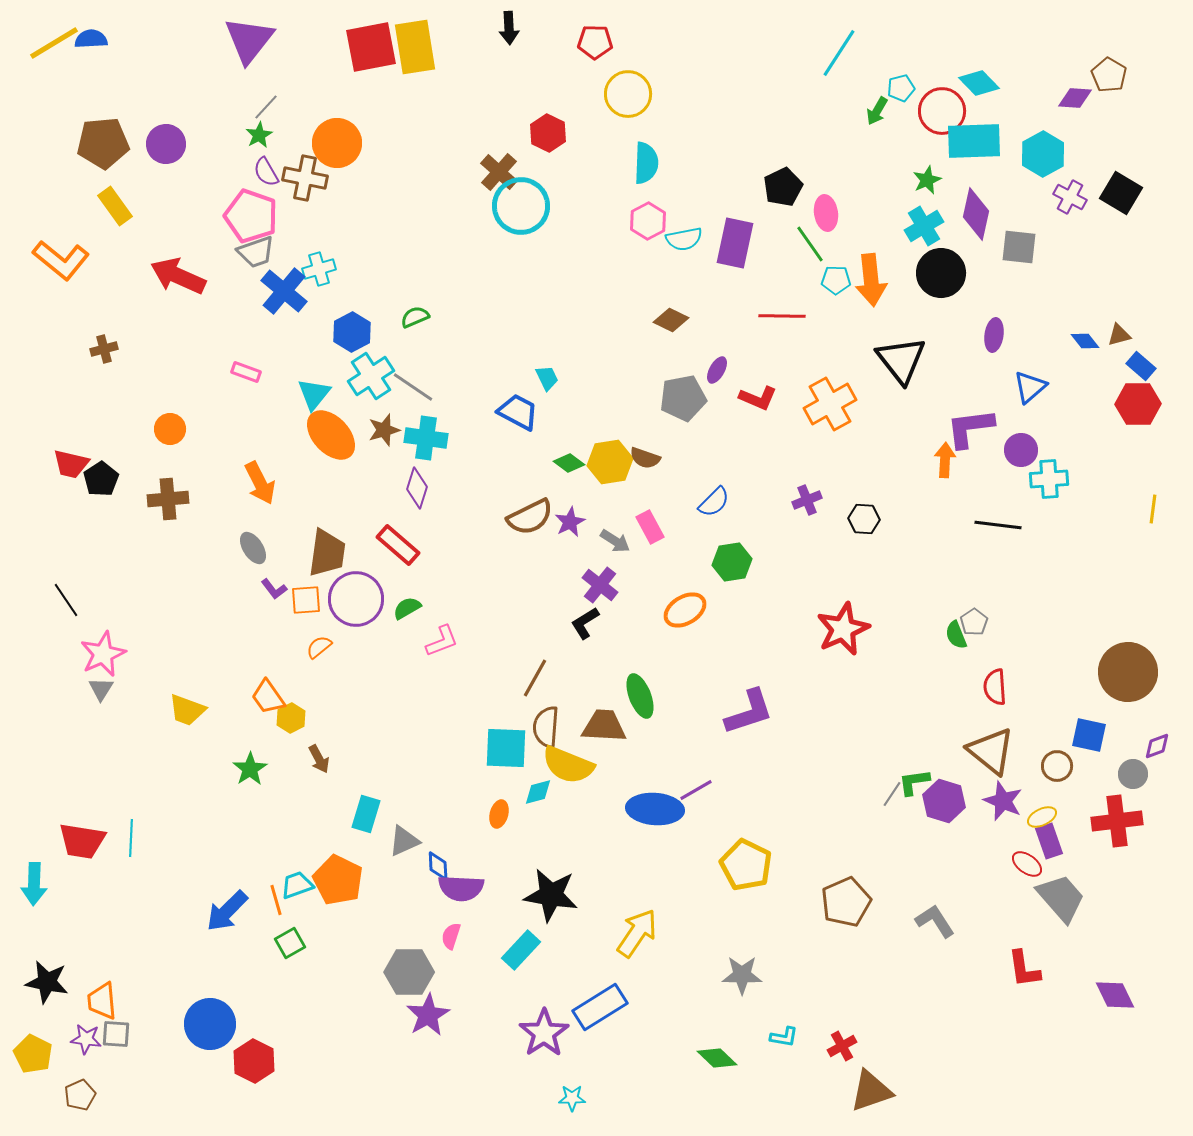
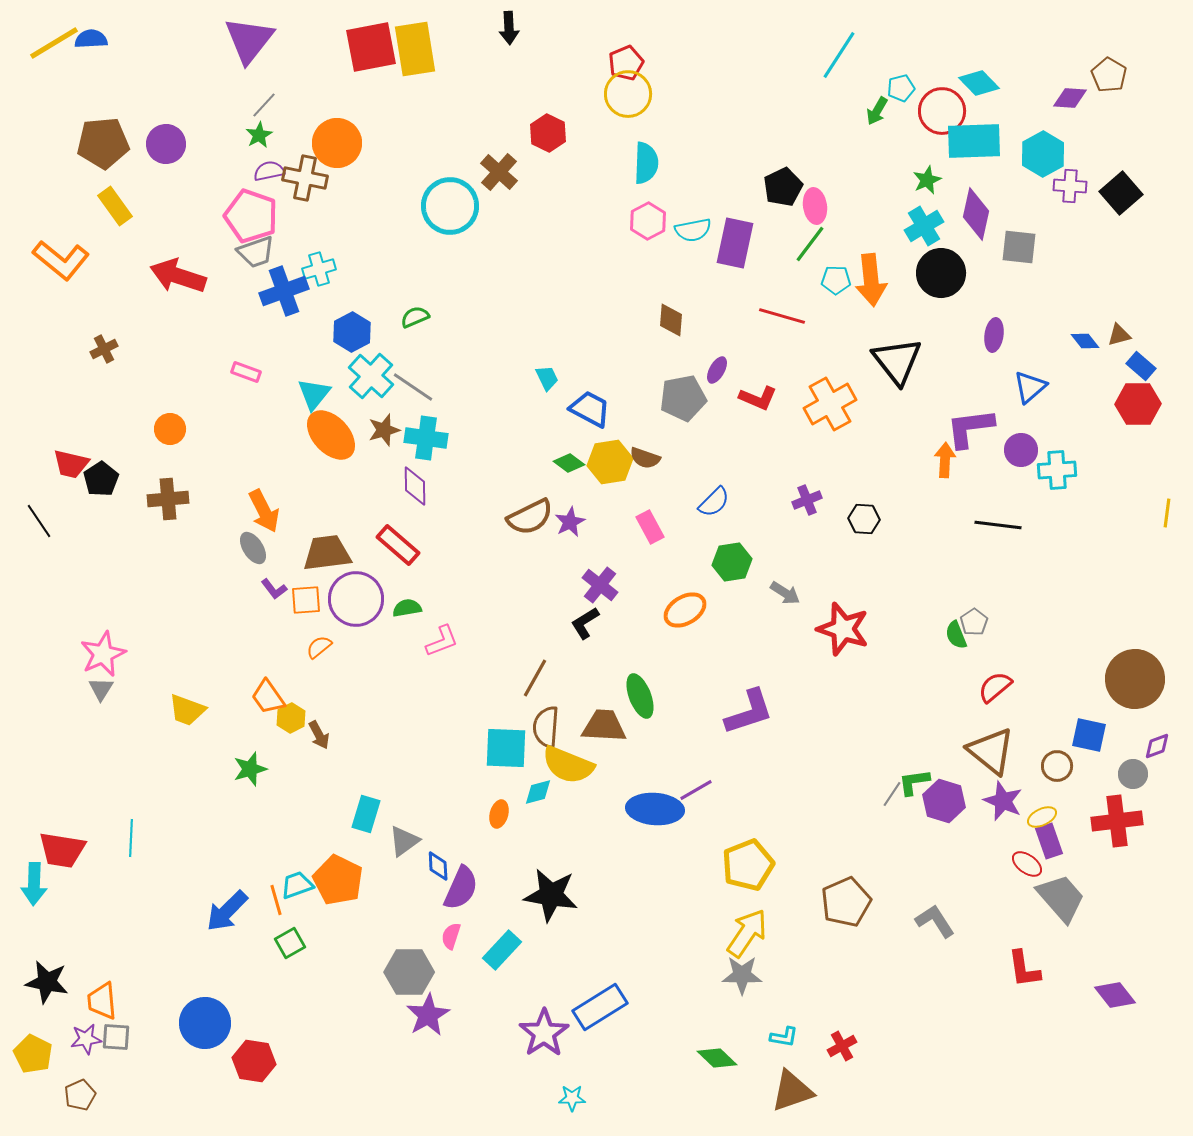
red pentagon at (595, 42): moved 31 px right, 21 px down; rotated 24 degrees counterclockwise
yellow rectangle at (415, 47): moved 2 px down
cyan line at (839, 53): moved 2 px down
purple diamond at (1075, 98): moved 5 px left
gray line at (266, 107): moved 2 px left, 2 px up
purple semicircle at (266, 172): moved 3 px right, 1 px up; rotated 108 degrees clockwise
black square at (1121, 193): rotated 18 degrees clockwise
purple cross at (1070, 197): moved 11 px up; rotated 24 degrees counterclockwise
cyan circle at (521, 206): moved 71 px left
pink ellipse at (826, 213): moved 11 px left, 7 px up
cyan semicircle at (684, 239): moved 9 px right, 9 px up
green line at (810, 244): rotated 72 degrees clockwise
red arrow at (178, 276): rotated 6 degrees counterclockwise
blue cross at (284, 291): rotated 30 degrees clockwise
red line at (782, 316): rotated 15 degrees clockwise
brown diamond at (671, 320): rotated 68 degrees clockwise
brown cross at (104, 349): rotated 12 degrees counterclockwise
black triangle at (901, 360): moved 4 px left, 1 px down
cyan cross at (371, 376): rotated 15 degrees counterclockwise
blue trapezoid at (518, 412): moved 72 px right, 3 px up
cyan cross at (1049, 479): moved 8 px right, 9 px up
orange arrow at (260, 483): moved 4 px right, 28 px down
purple diamond at (417, 488): moved 2 px left, 2 px up; rotated 18 degrees counterclockwise
yellow line at (1153, 509): moved 14 px right, 4 px down
gray arrow at (615, 541): moved 170 px right, 52 px down
brown trapezoid at (327, 553): rotated 105 degrees counterclockwise
black line at (66, 600): moved 27 px left, 79 px up
green semicircle at (407, 608): rotated 20 degrees clockwise
red star at (843, 629): rotated 30 degrees counterclockwise
brown circle at (1128, 672): moved 7 px right, 7 px down
red semicircle at (995, 687): rotated 54 degrees clockwise
brown arrow at (319, 759): moved 24 px up
green star at (250, 769): rotated 16 degrees clockwise
red trapezoid at (82, 841): moved 20 px left, 9 px down
gray triangle at (404, 841): rotated 12 degrees counterclockwise
yellow pentagon at (746, 865): moved 2 px right; rotated 24 degrees clockwise
purple semicircle at (461, 888): rotated 69 degrees counterclockwise
yellow arrow at (637, 933): moved 110 px right
cyan rectangle at (521, 950): moved 19 px left
purple diamond at (1115, 995): rotated 12 degrees counterclockwise
blue circle at (210, 1024): moved 5 px left, 1 px up
gray square at (116, 1034): moved 3 px down
purple star at (86, 1039): rotated 16 degrees counterclockwise
red hexagon at (254, 1061): rotated 18 degrees counterclockwise
brown triangle at (871, 1091): moved 79 px left
